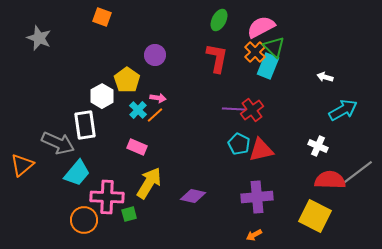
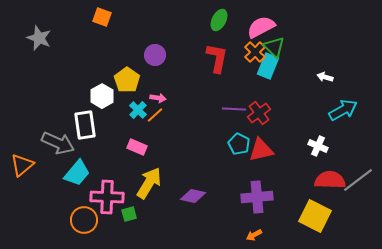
red cross: moved 7 px right, 3 px down
gray line: moved 8 px down
